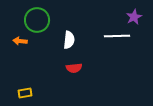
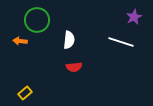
white line: moved 4 px right, 6 px down; rotated 20 degrees clockwise
red semicircle: moved 1 px up
yellow rectangle: rotated 32 degrees counterclockwise
